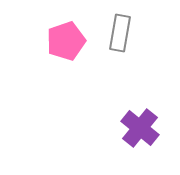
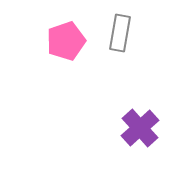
purple cross: rotated 9 degrees clockwise
